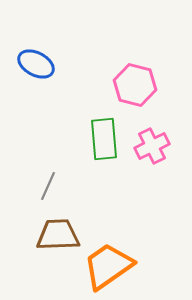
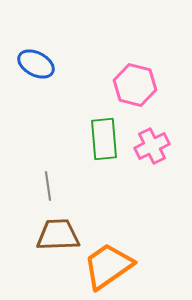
gray line: rotated 32 degrees counterclockwise
